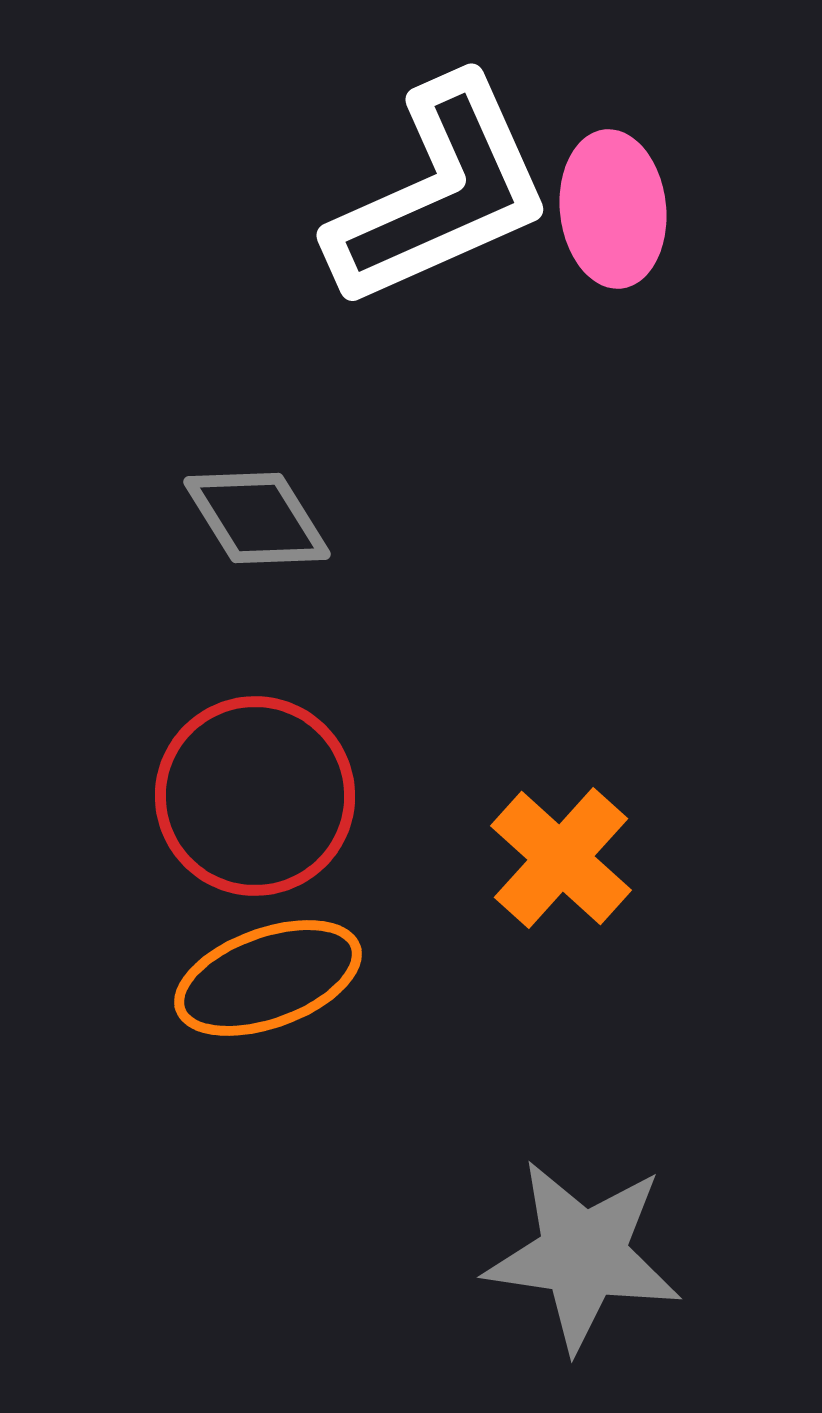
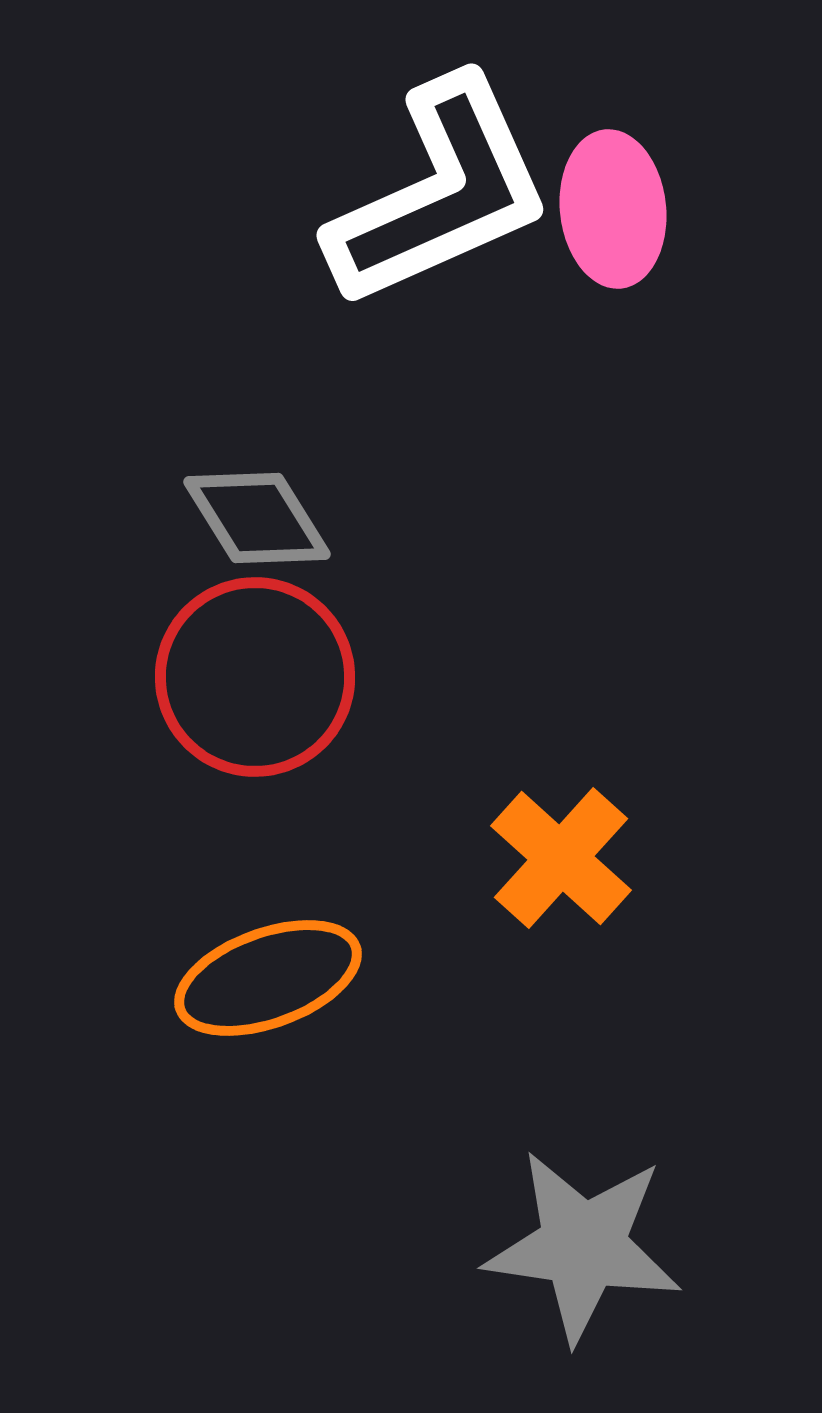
red circle: moved 119 px up
gray star: moved 9 px up
